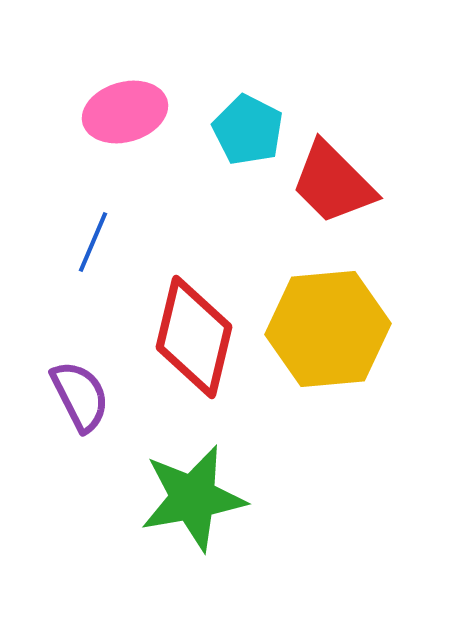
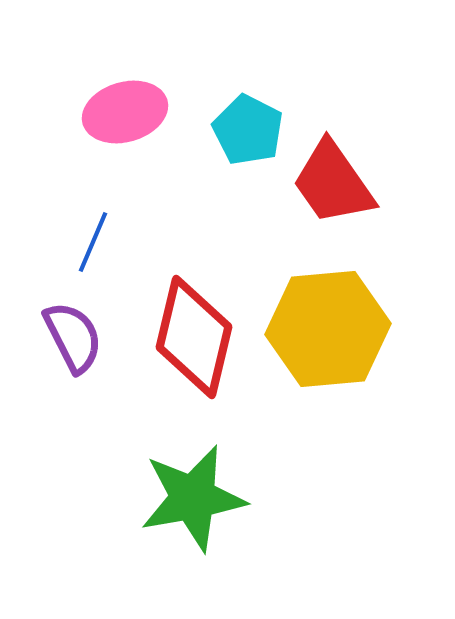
red trapezoid: rotated 10 degrees clockwise
purple semicircle: moved 7 px left, 59 px up
